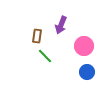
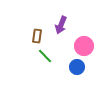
blue circle: moved 10 px left, 5 px up
